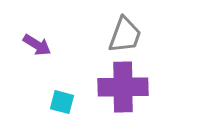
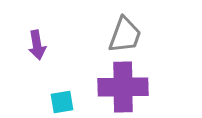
purple arrow: rotated 48 degrees clockwise
cyan square: rotated 25 degrees counterclockwise
